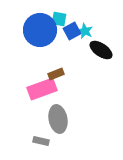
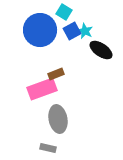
cyan square: moved 5 px right, 7 px up; rotated 21 degrees clockwise
gray rectangle: moved 7 px right, 7 px down
